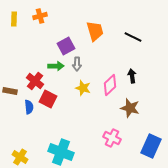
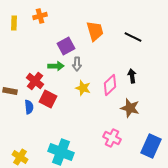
yellow rectangle: moved 4 px down
